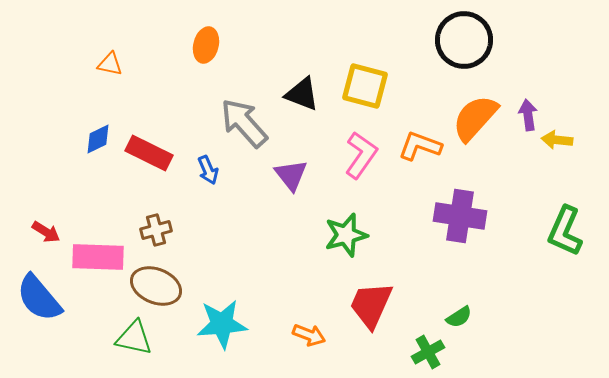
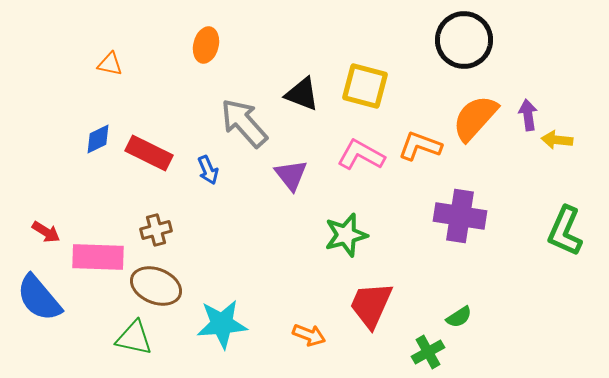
pink L-shape: rotated 96 degrees counterclockwise
